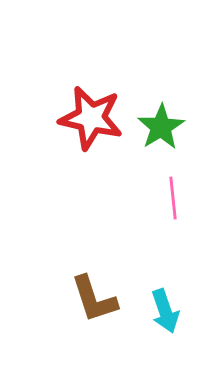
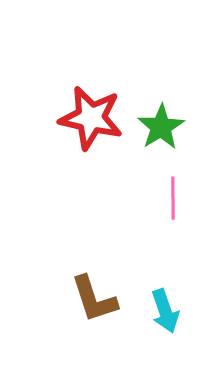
pink line: rotated 6 degrees clockwise
